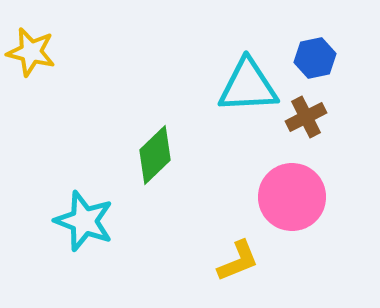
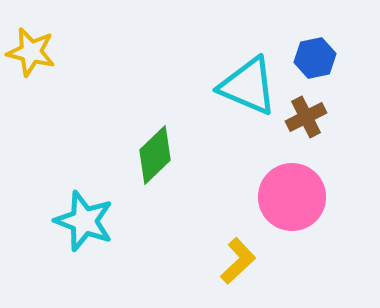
cyan triangle: rotated 26 degrees clockwise
yellow L-shape: rotated 21 degrees counterclockwise
